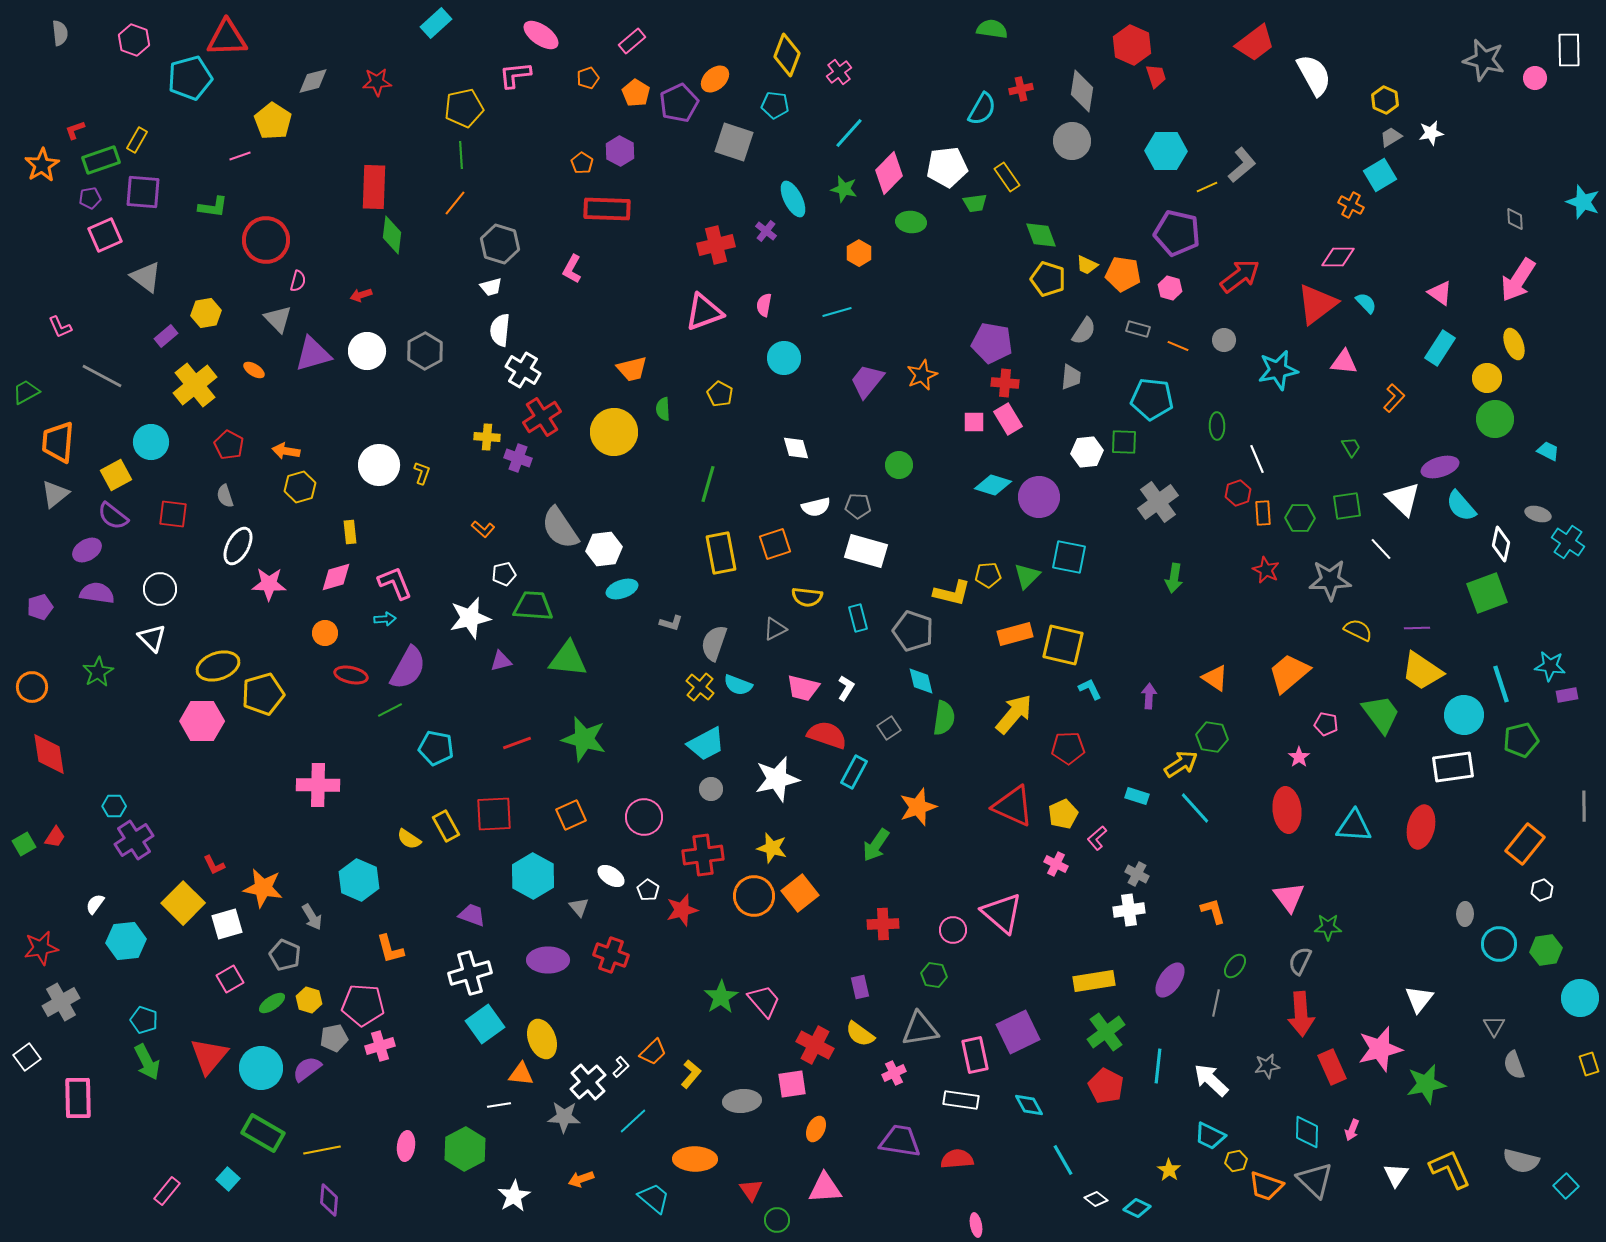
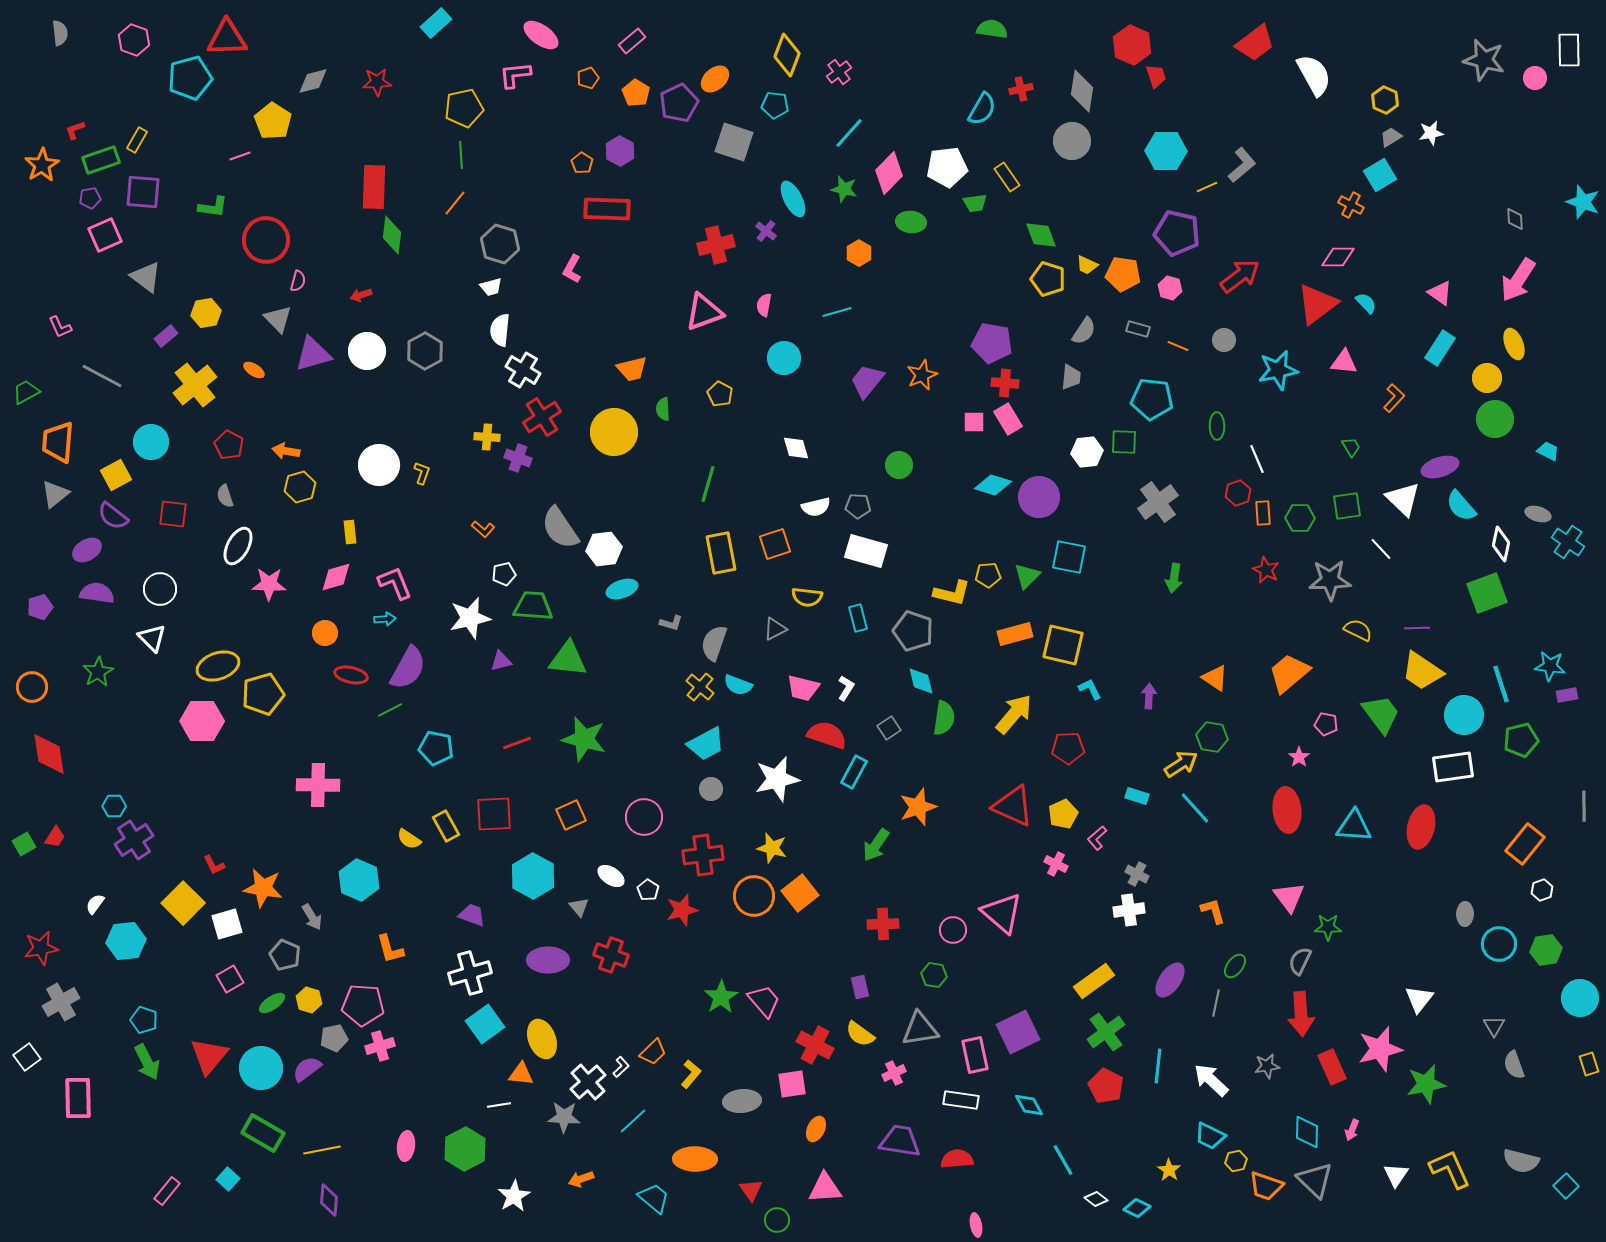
yellow rectangle at (1094, 981): rotated 27 degrees counterclockwise
